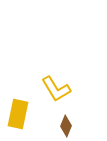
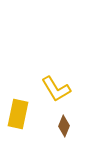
brown diamond: moved 2 px left
